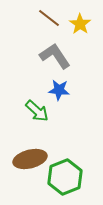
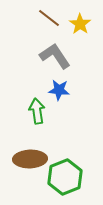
green arrow: rotated 140 degrees counterclockwise
brown ellipse: rotated 12 degrees clockwise
